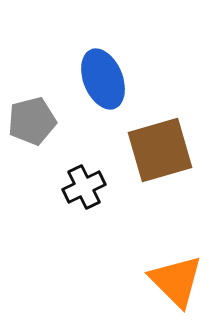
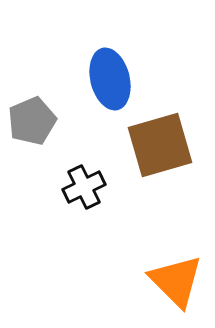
blue ellipse: moved 7 px right; rotated 8 degrees clockwise
gray pentagon: rotated 9 degrees counterclockwise
brown square: moved 5 px up
